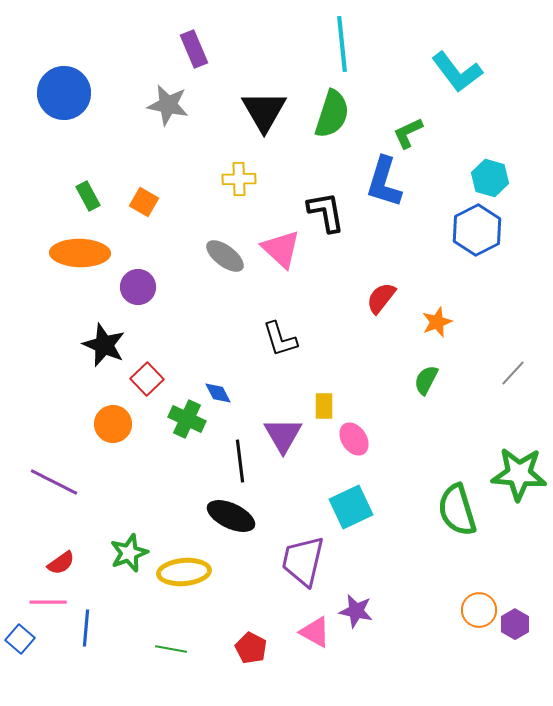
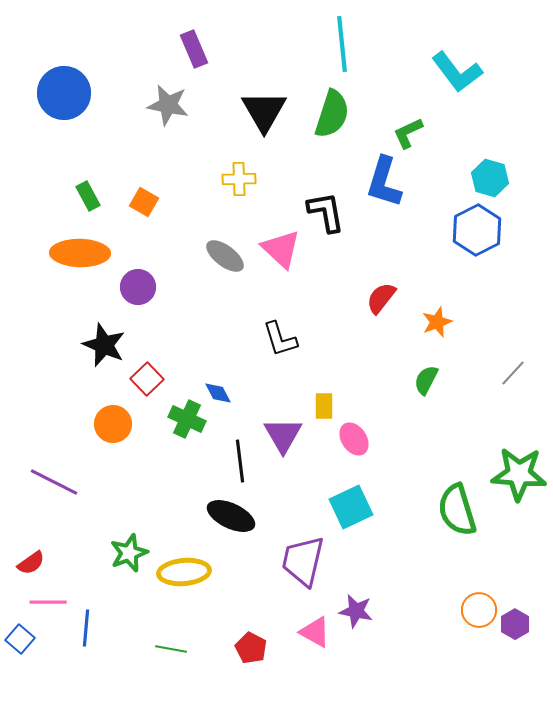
red semicircle at (61, 563): moved 30 px left
